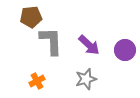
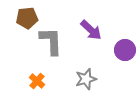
brown pentagon: moved 4 px left, 1 px down
purple arrow: moved 2 px right, 15 px up
orange cross: rotated 21 degrees counterclockwise
